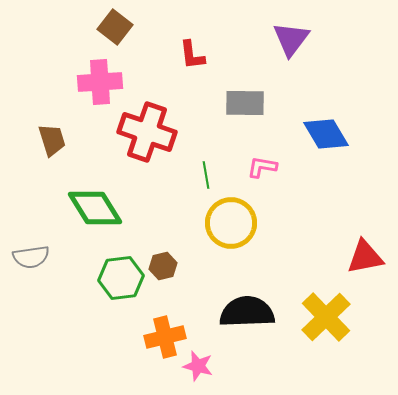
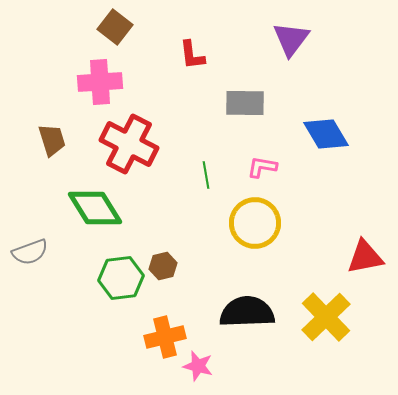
red cross: moved 18 px left, 12 px down; rotated 8 degrees clockwise
yellow circle: moved 24 px right
gray semicircle: moved 1 px left, 5 px up; rotated 12 degrees counterclockwise
